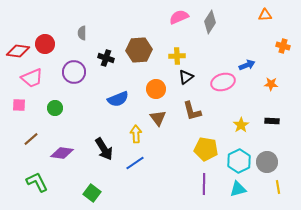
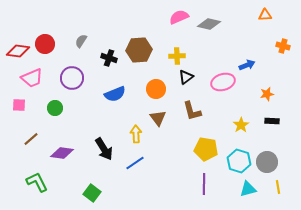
gray diamond: moved 1 px left, 2 px down; rotated 70 degrees clockwise
gray semicircle: moved 1 px left, 8 px down; rotated 32 degrees clockwise
black cross: moved 3 px right
purple circle: moved 2 px left, 6 px down
orange star: moved 4 px left, 10 px down; rotated 16 degrees counterclockwise
blue semicircle: moved 3 px left, 5 px up
cyan hexagon: rotated 15 degrees counterclockwise
cyan triangle: moved 10 px right
